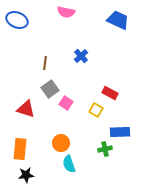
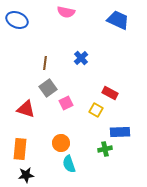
blue cross: moved 2 px down
gray square: moved 2 px left, 1 px up
pink square: rotated 32 degrees clockwise
